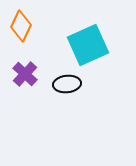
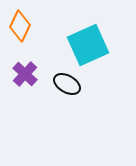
orange diamond: moved 1 px left
black ellipse: rotated 36 degrees clockwise
